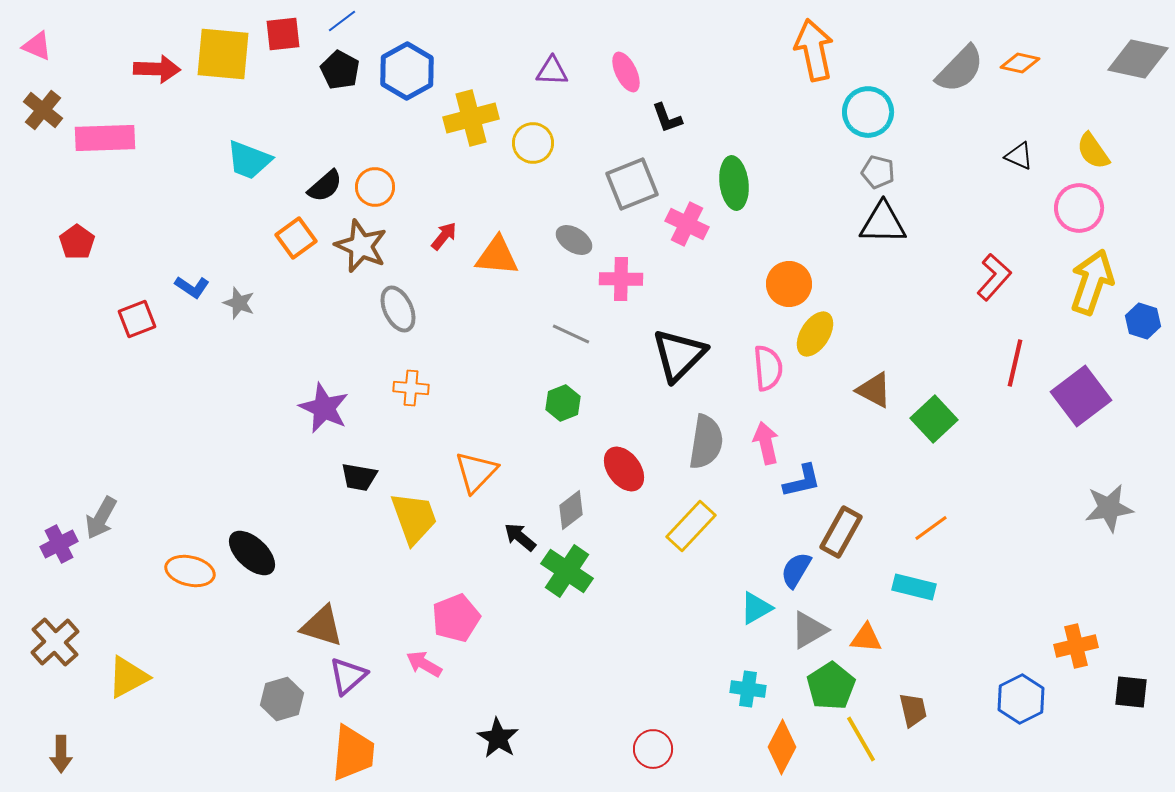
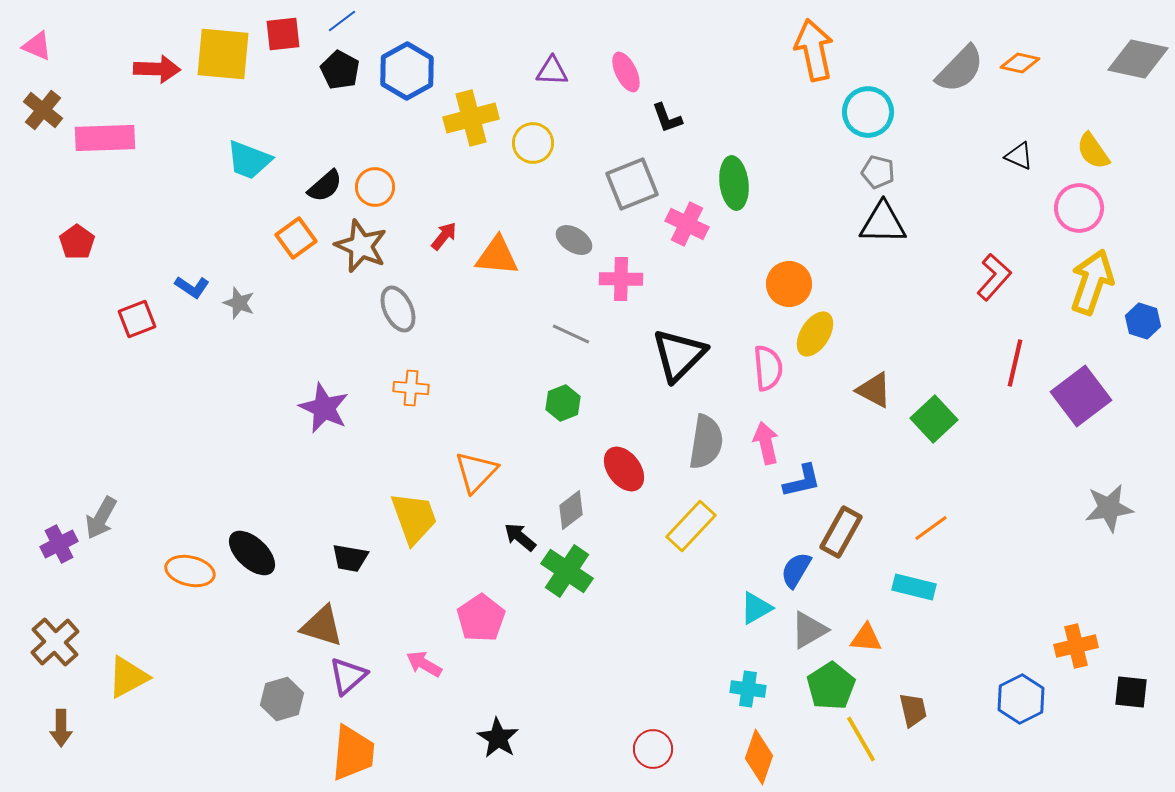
black trapezoid at (359, 477): moved 9 px left, 81 px down
pink pentagon at (456, 618): moved 25 px right; rotated 12 degrees counterclockwise
orange diamond at (782, 747): moved 23 px left, 10 px down; rotated 8 degrees counterclockwise
brown arrow at (61, 754): moved 26 px up
